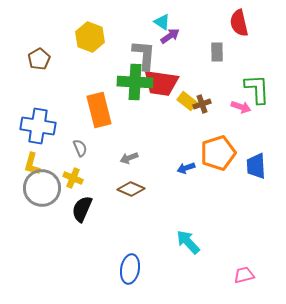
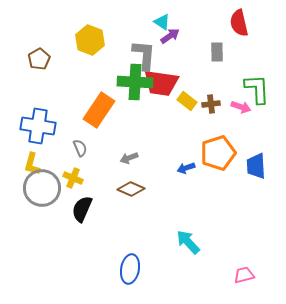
yellow hexagon: moved 3 px down
brown cross: moved 9 px right; rotated 12 degrees clockwise
orange rectangle: rotated 48 degrees clockwise
